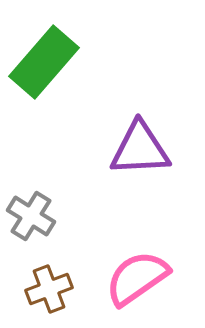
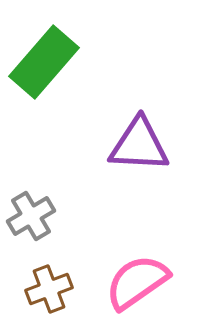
purple triangle: moved 1 px left, 4 px up; rotated 6 degrees clockwise
gray cross: rotated 27 degrees clockwise
pink semicircle: moved 4 px down
